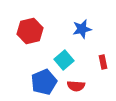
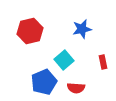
red semicircle: moved 2 px down
